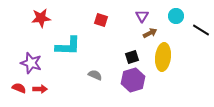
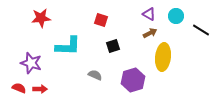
purple triangle: moved 7 px right, 2 px up; rotated 32 degrees counterclockwise
black square: moved 19 px left, 11 px up
